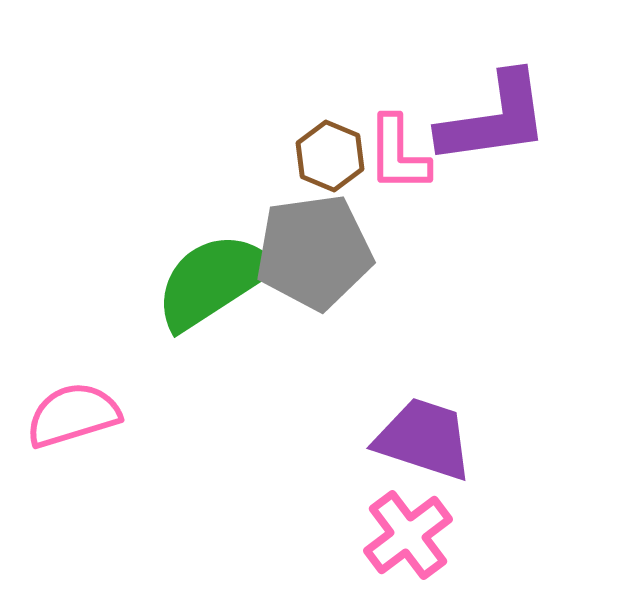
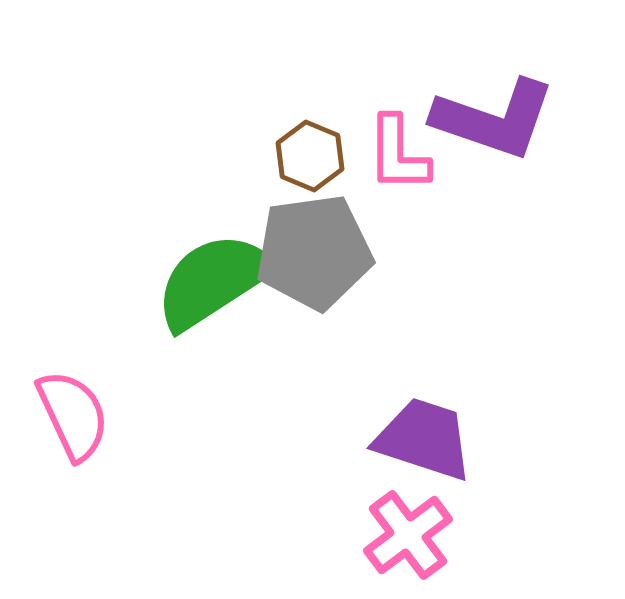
purple L-shape: rotated 27 degrees clockwise
brown hexagon: moved 20 px left
pink semicircle: rotated 82 degrees clockwise
